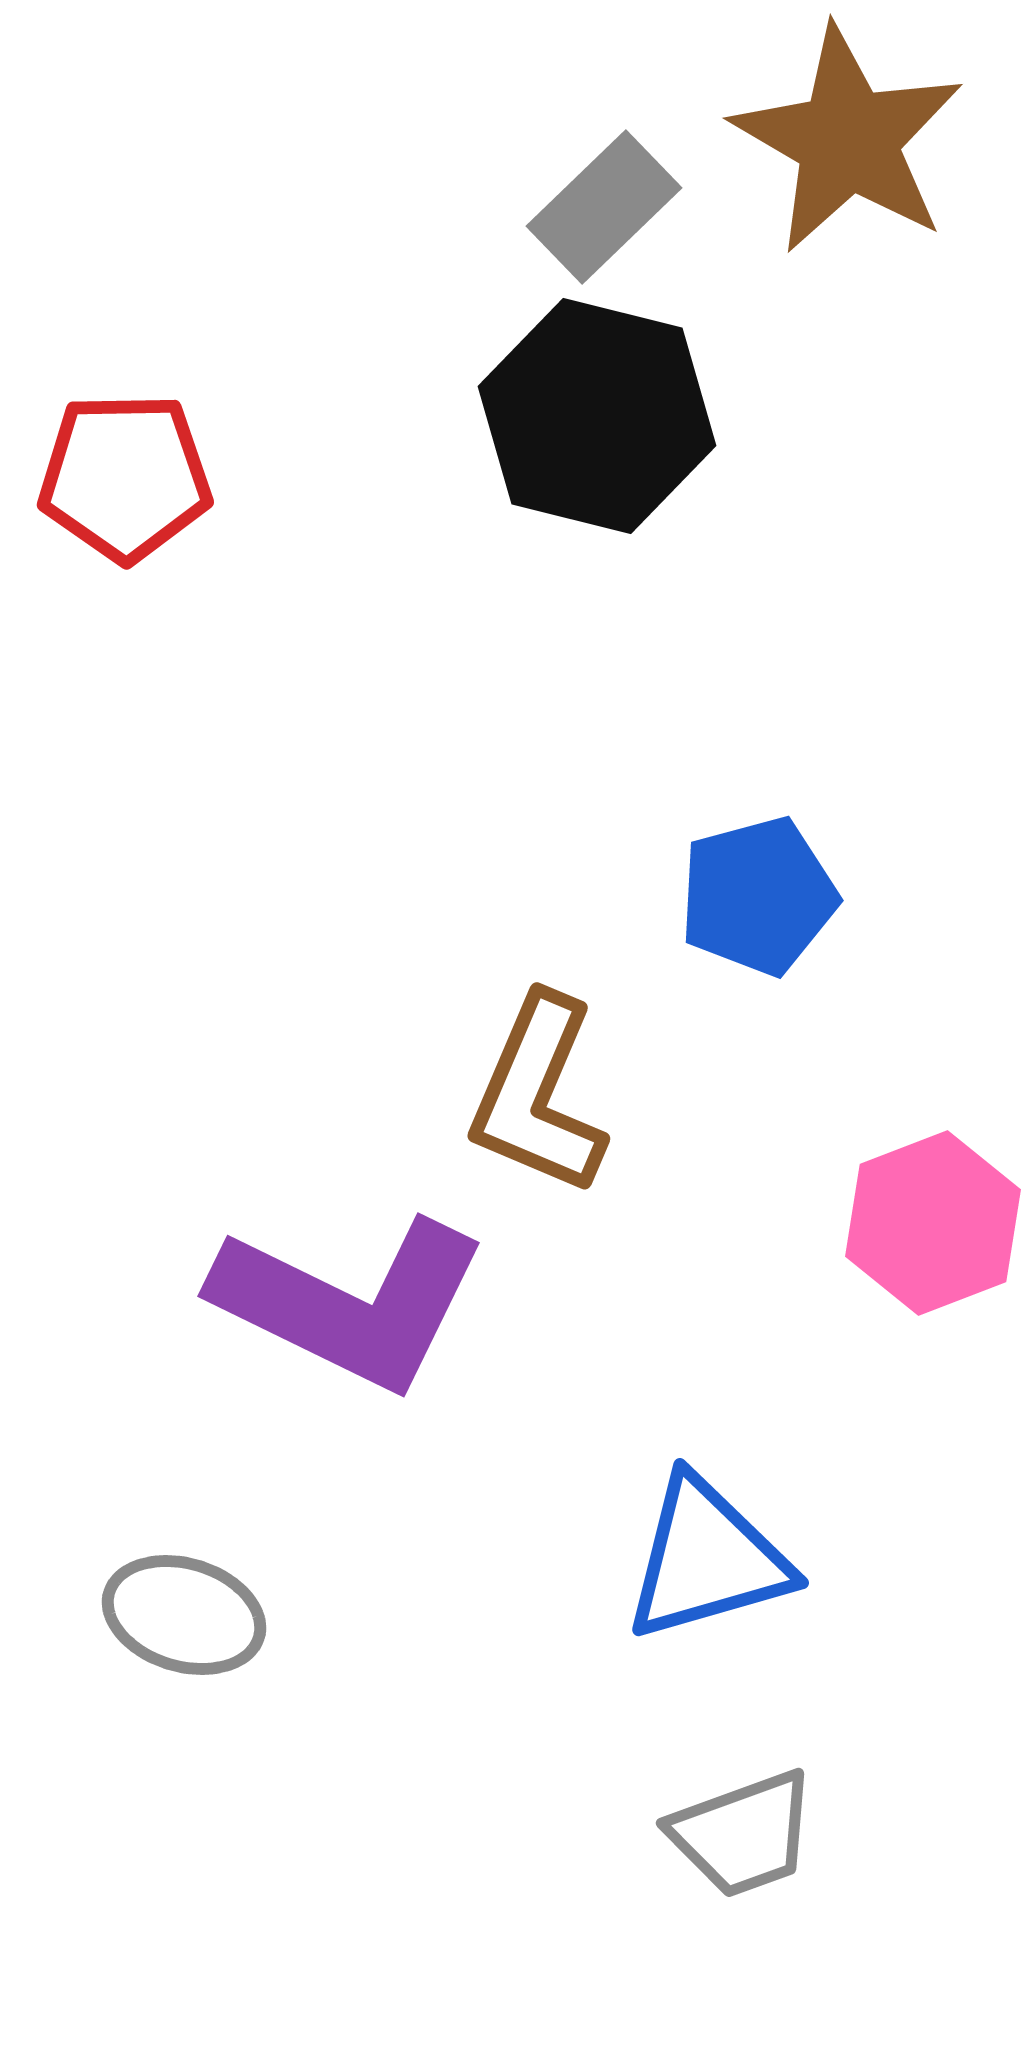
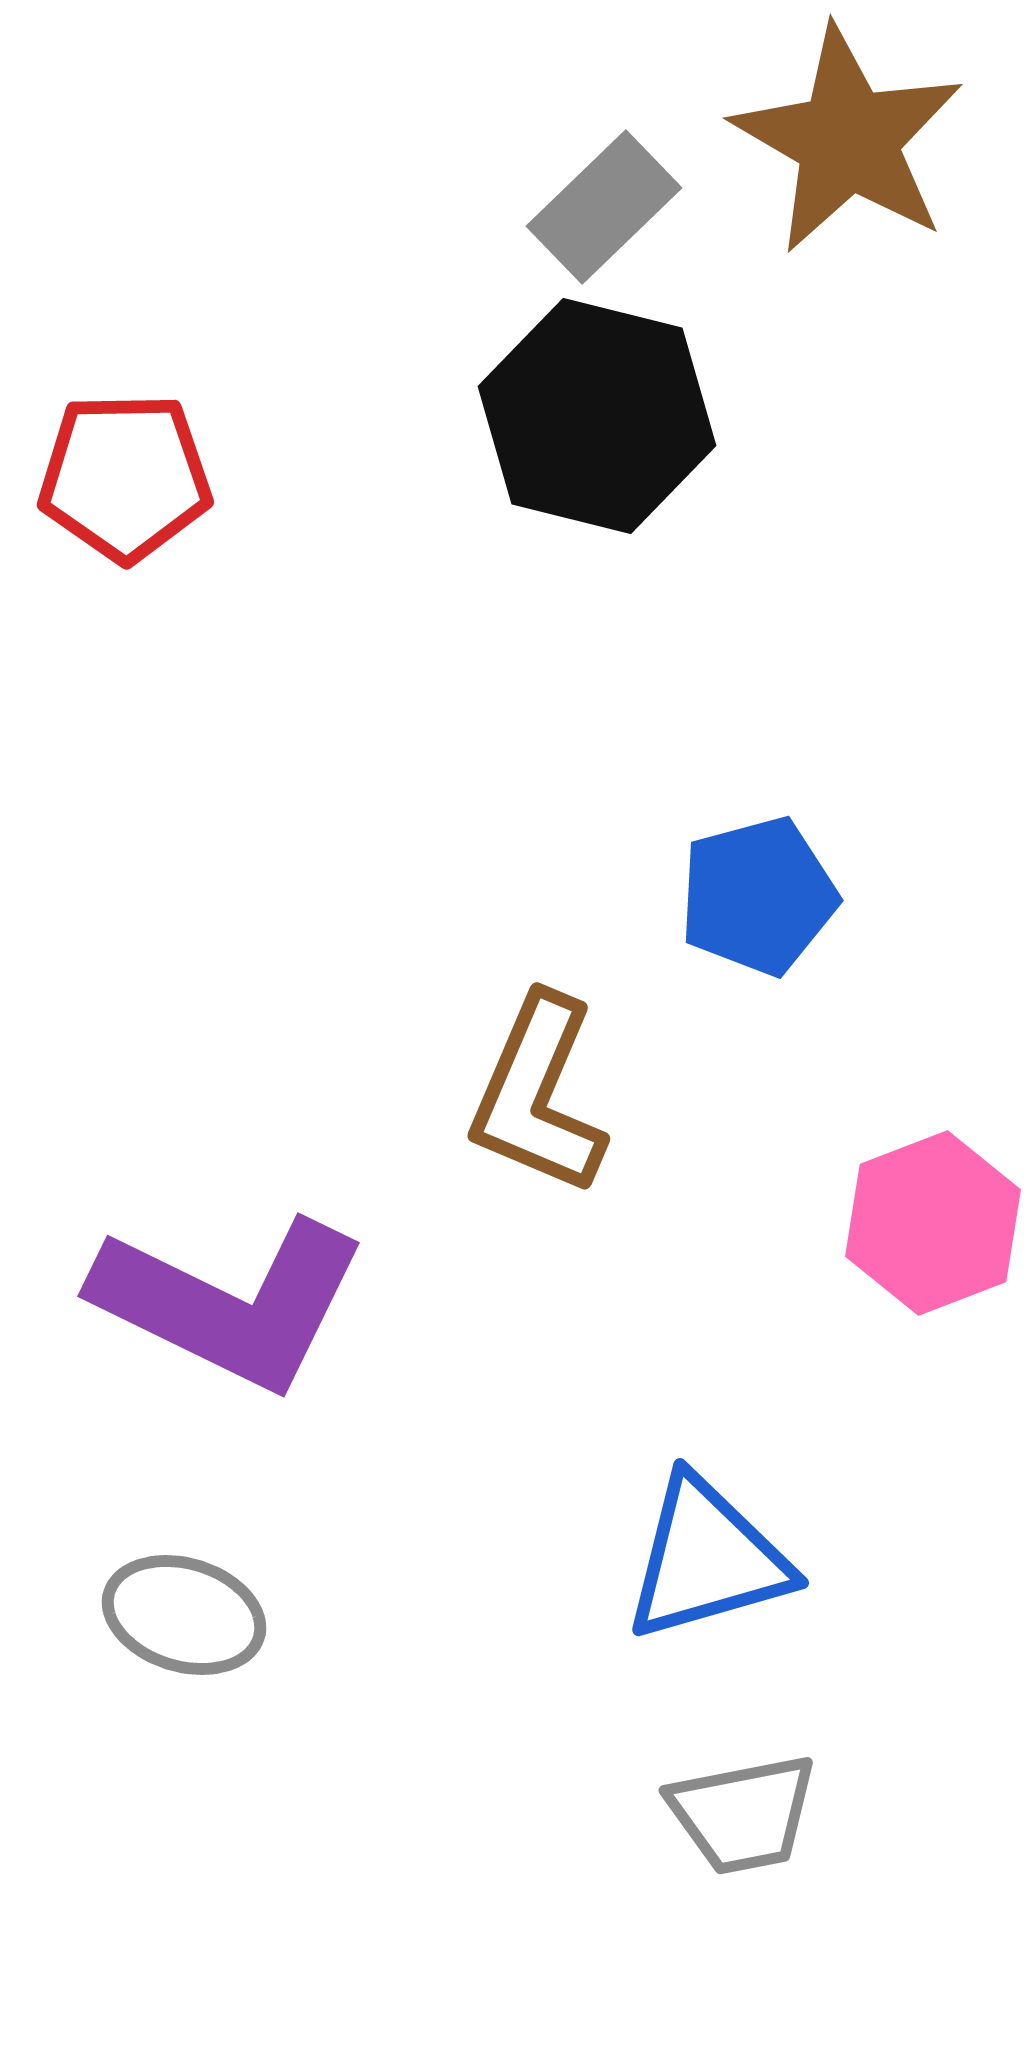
purple L-shape: moved 120 px left
gray trapezoid: moved 20 px up; rotated 9 degrees clockwise
